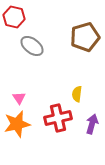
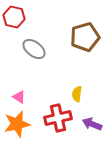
gray ellipse: moved 2 px right, 3 px down
pink triangle: moved 1 px up; rotated 24 degrees counterclockwise
purple arrow: rotated 84 degrees counterclockwise
